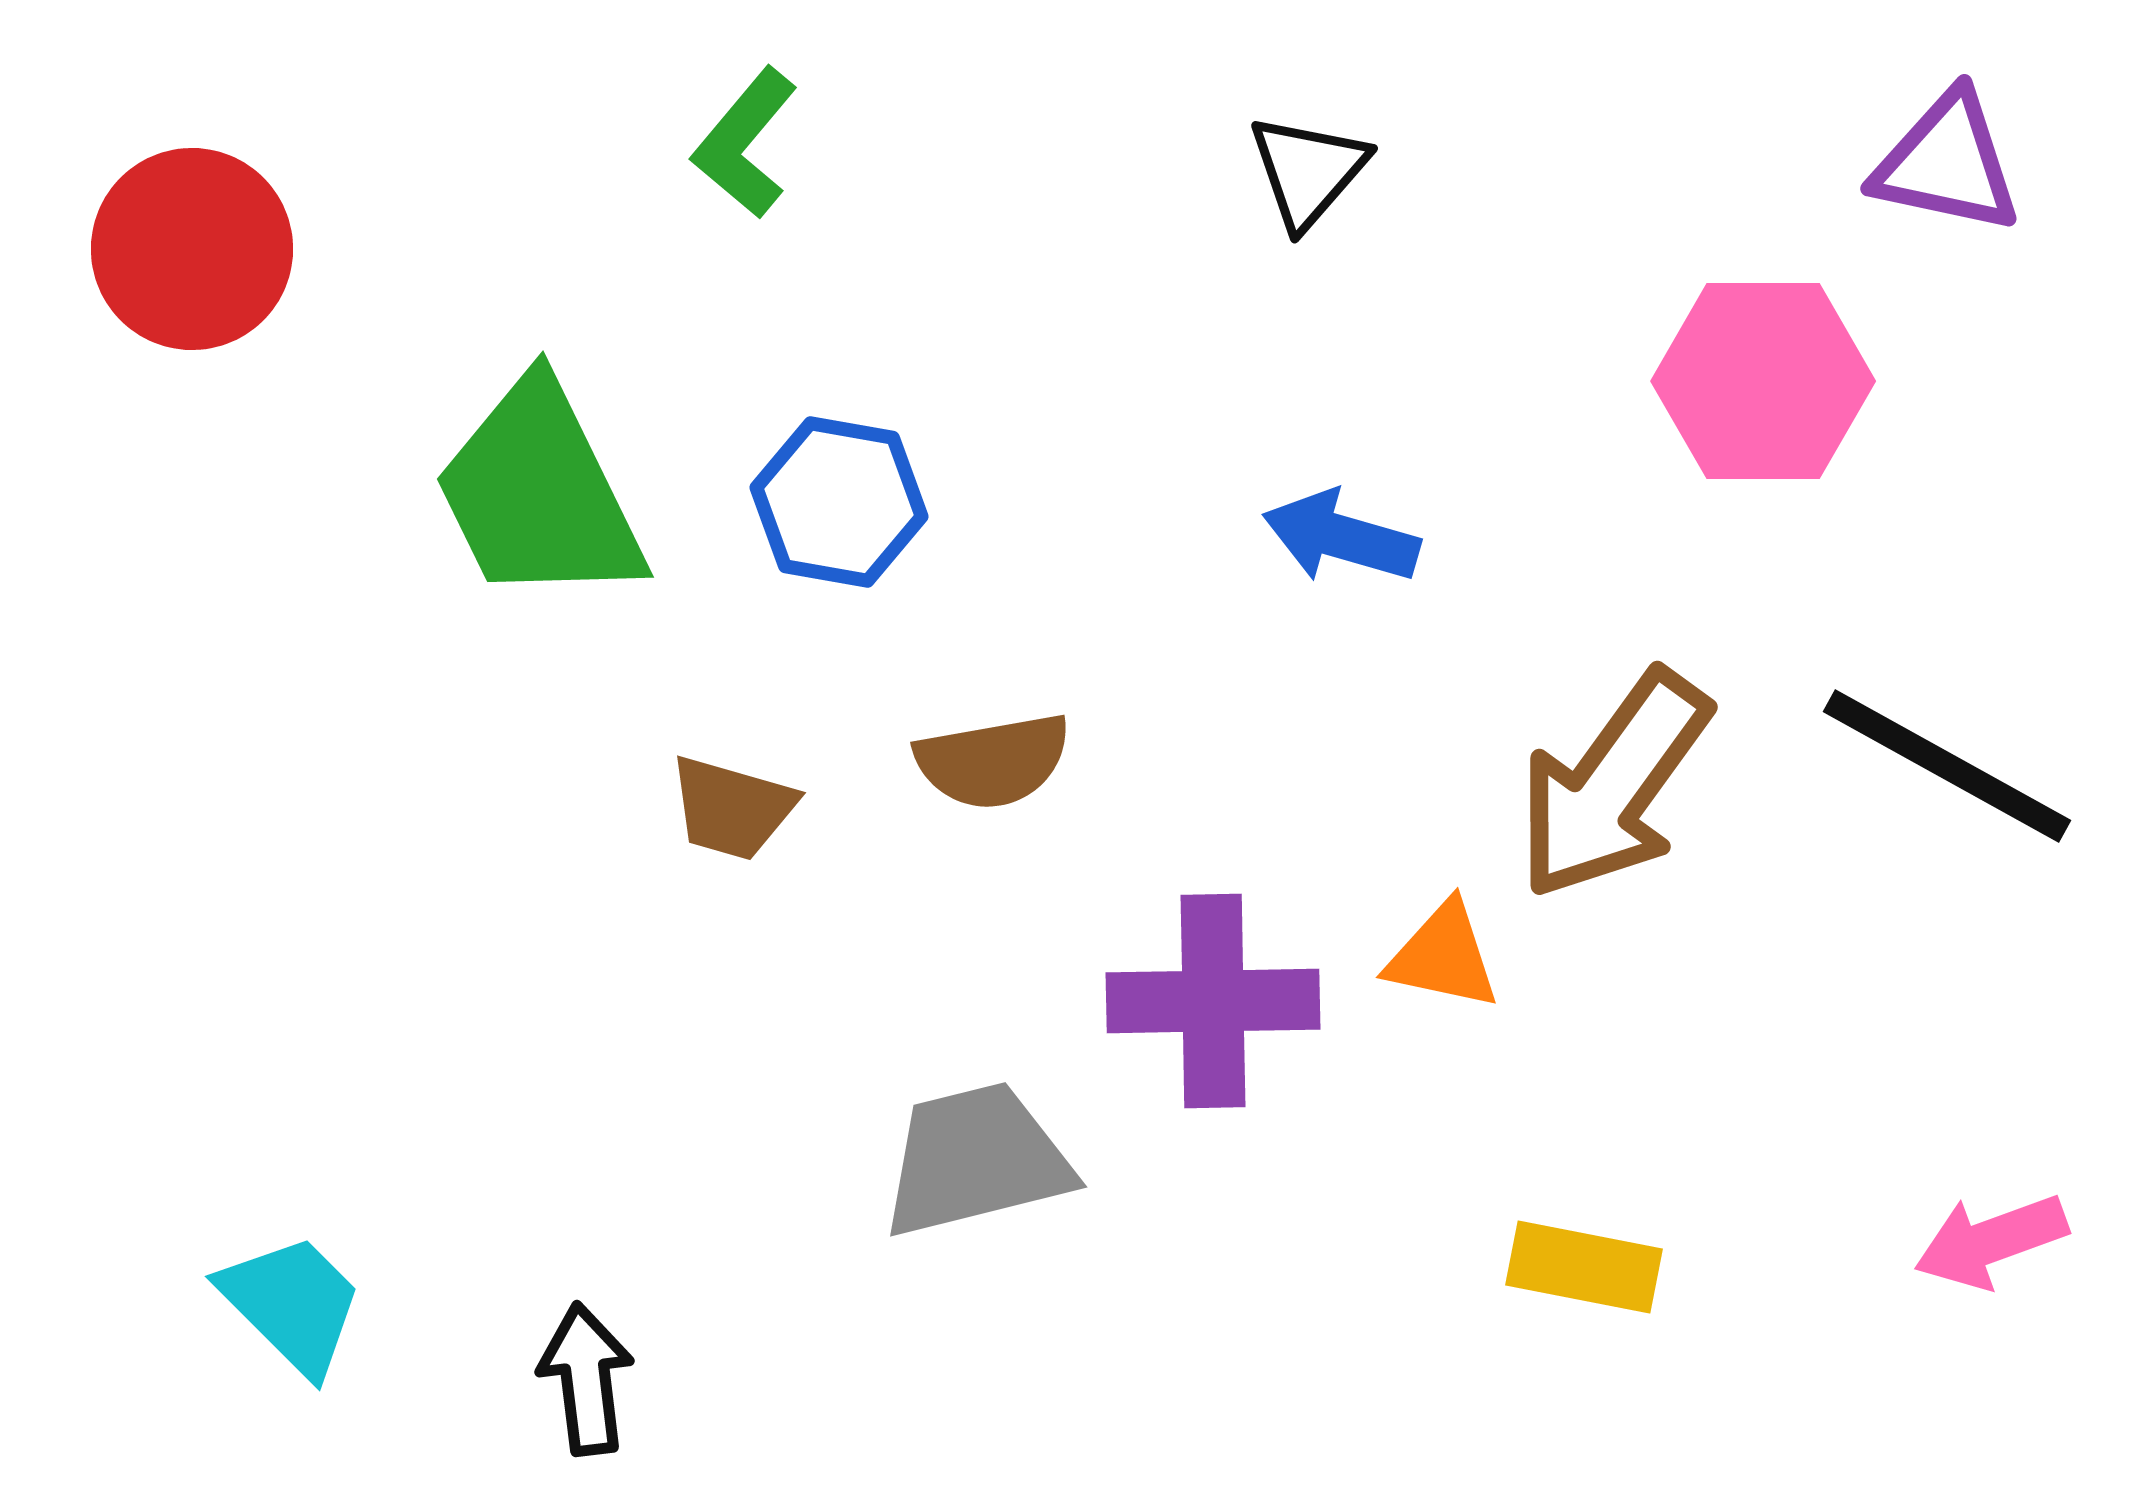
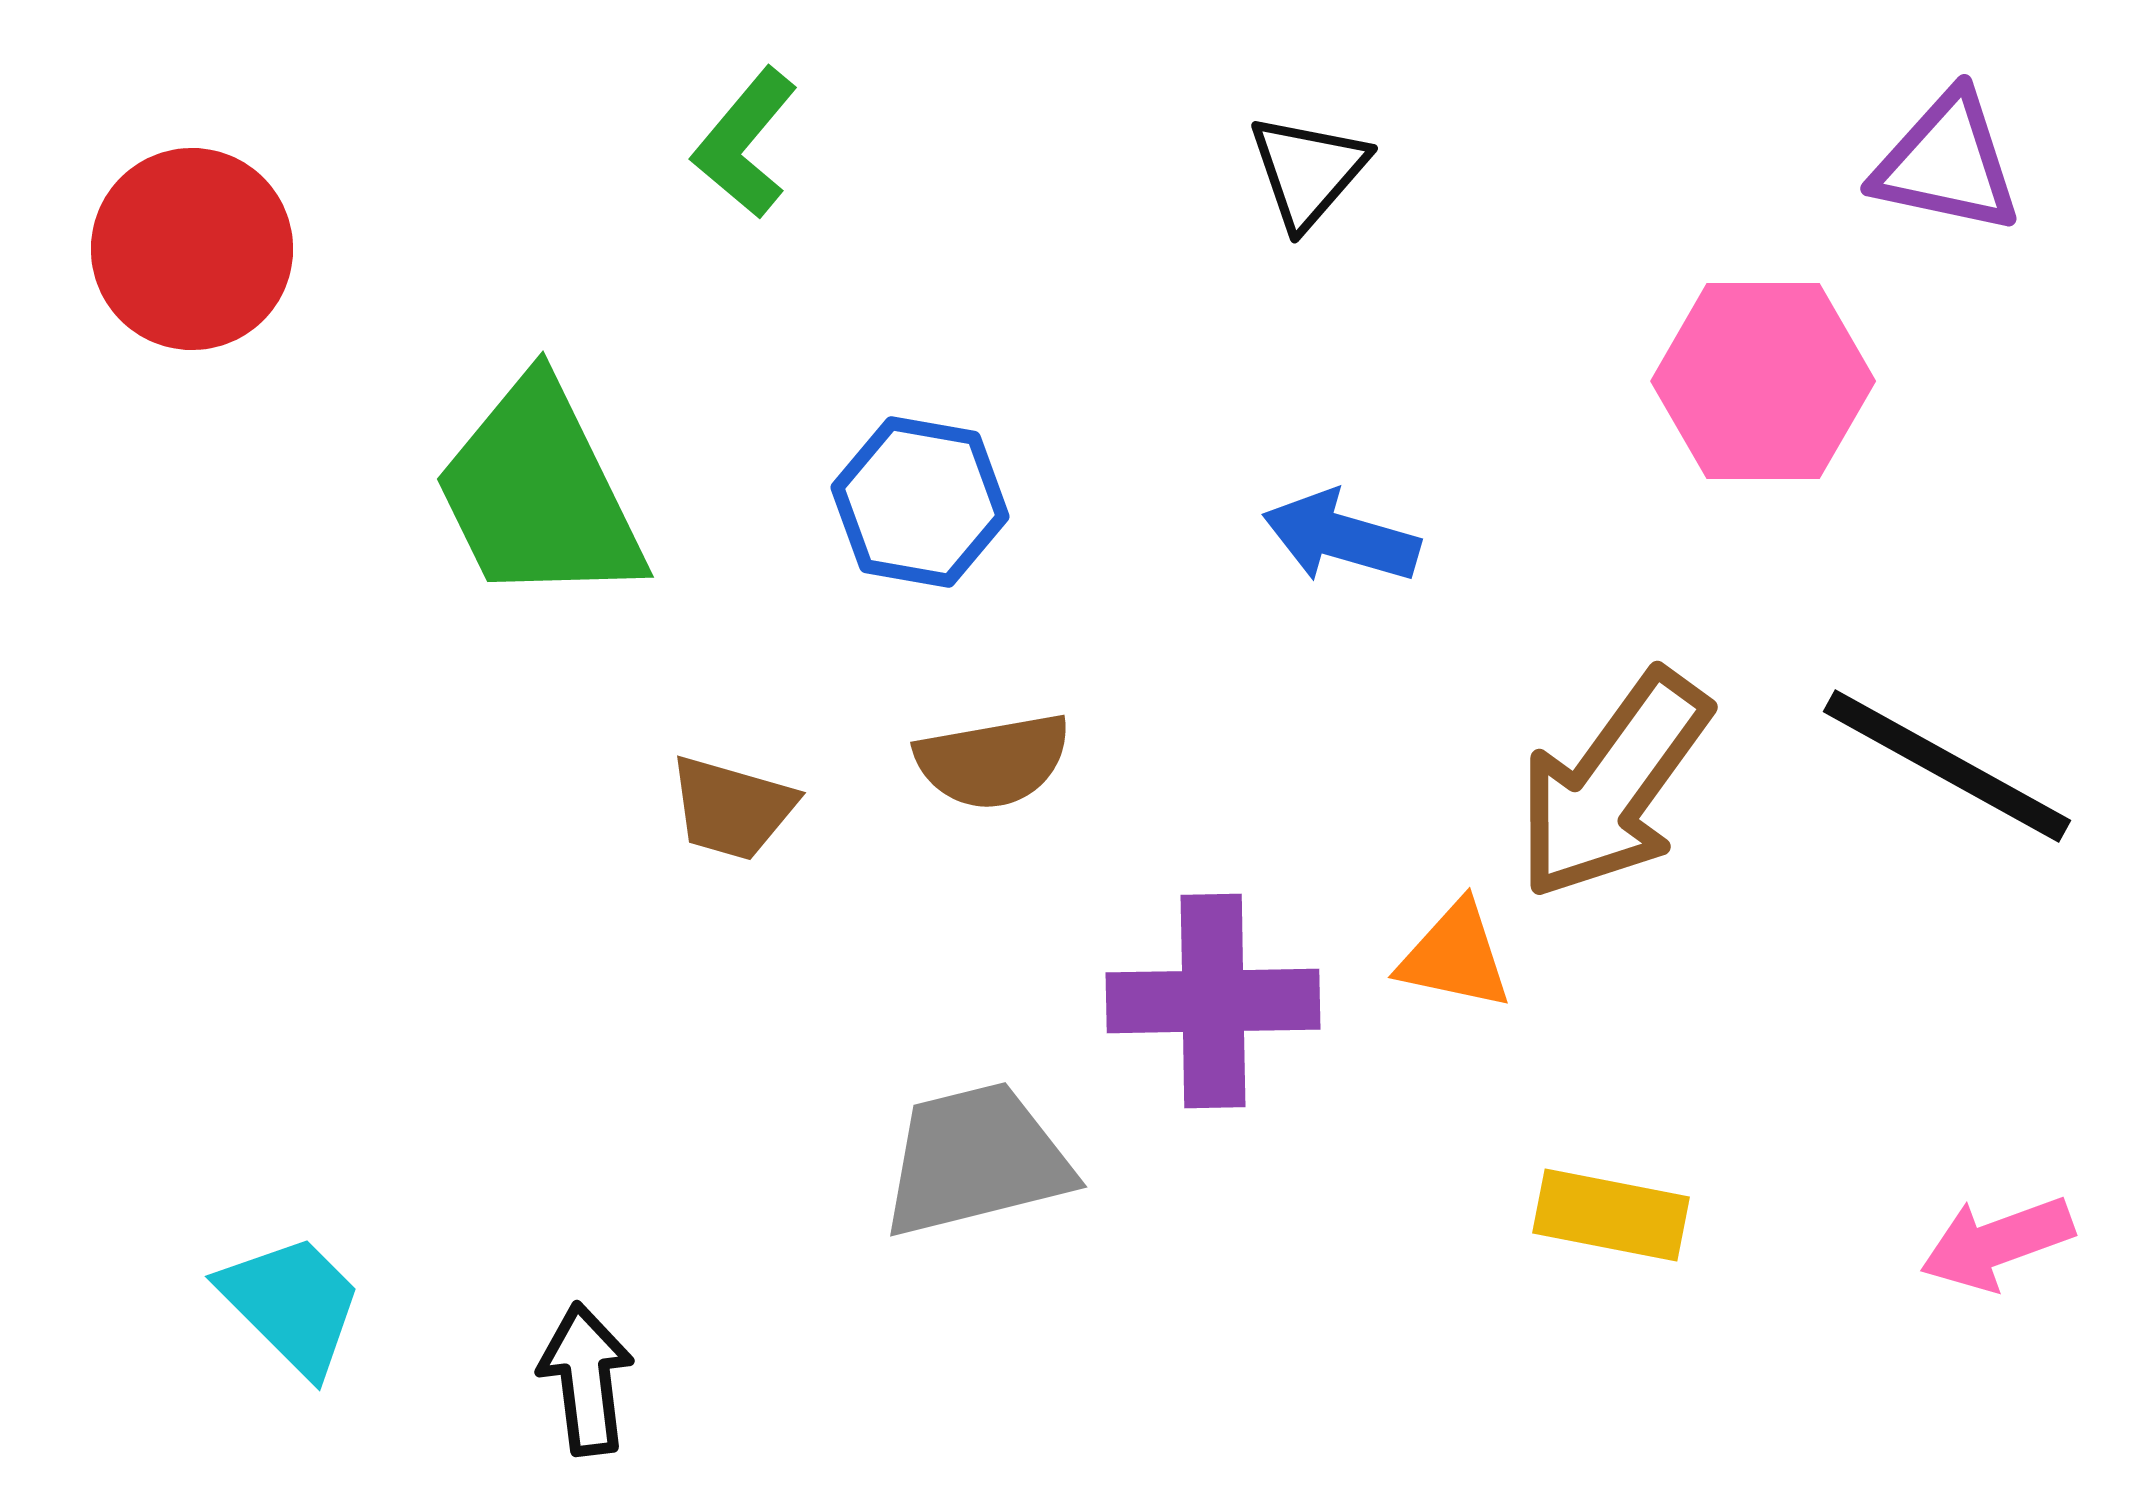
blue hexagon: moved 81 px right
orange triangle: moved 12 px right
pink arrow: moved 6 px right, 2 px down
yellow rectangle: moved 27 px right, 52 px up
